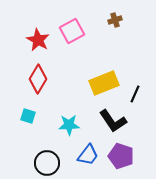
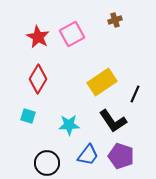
pink square: moved 3 px down
red star: moved 3 px up
yellow rectangle: moved 2 px left, 1 px up; rotated 12 degrees counterclockwise
